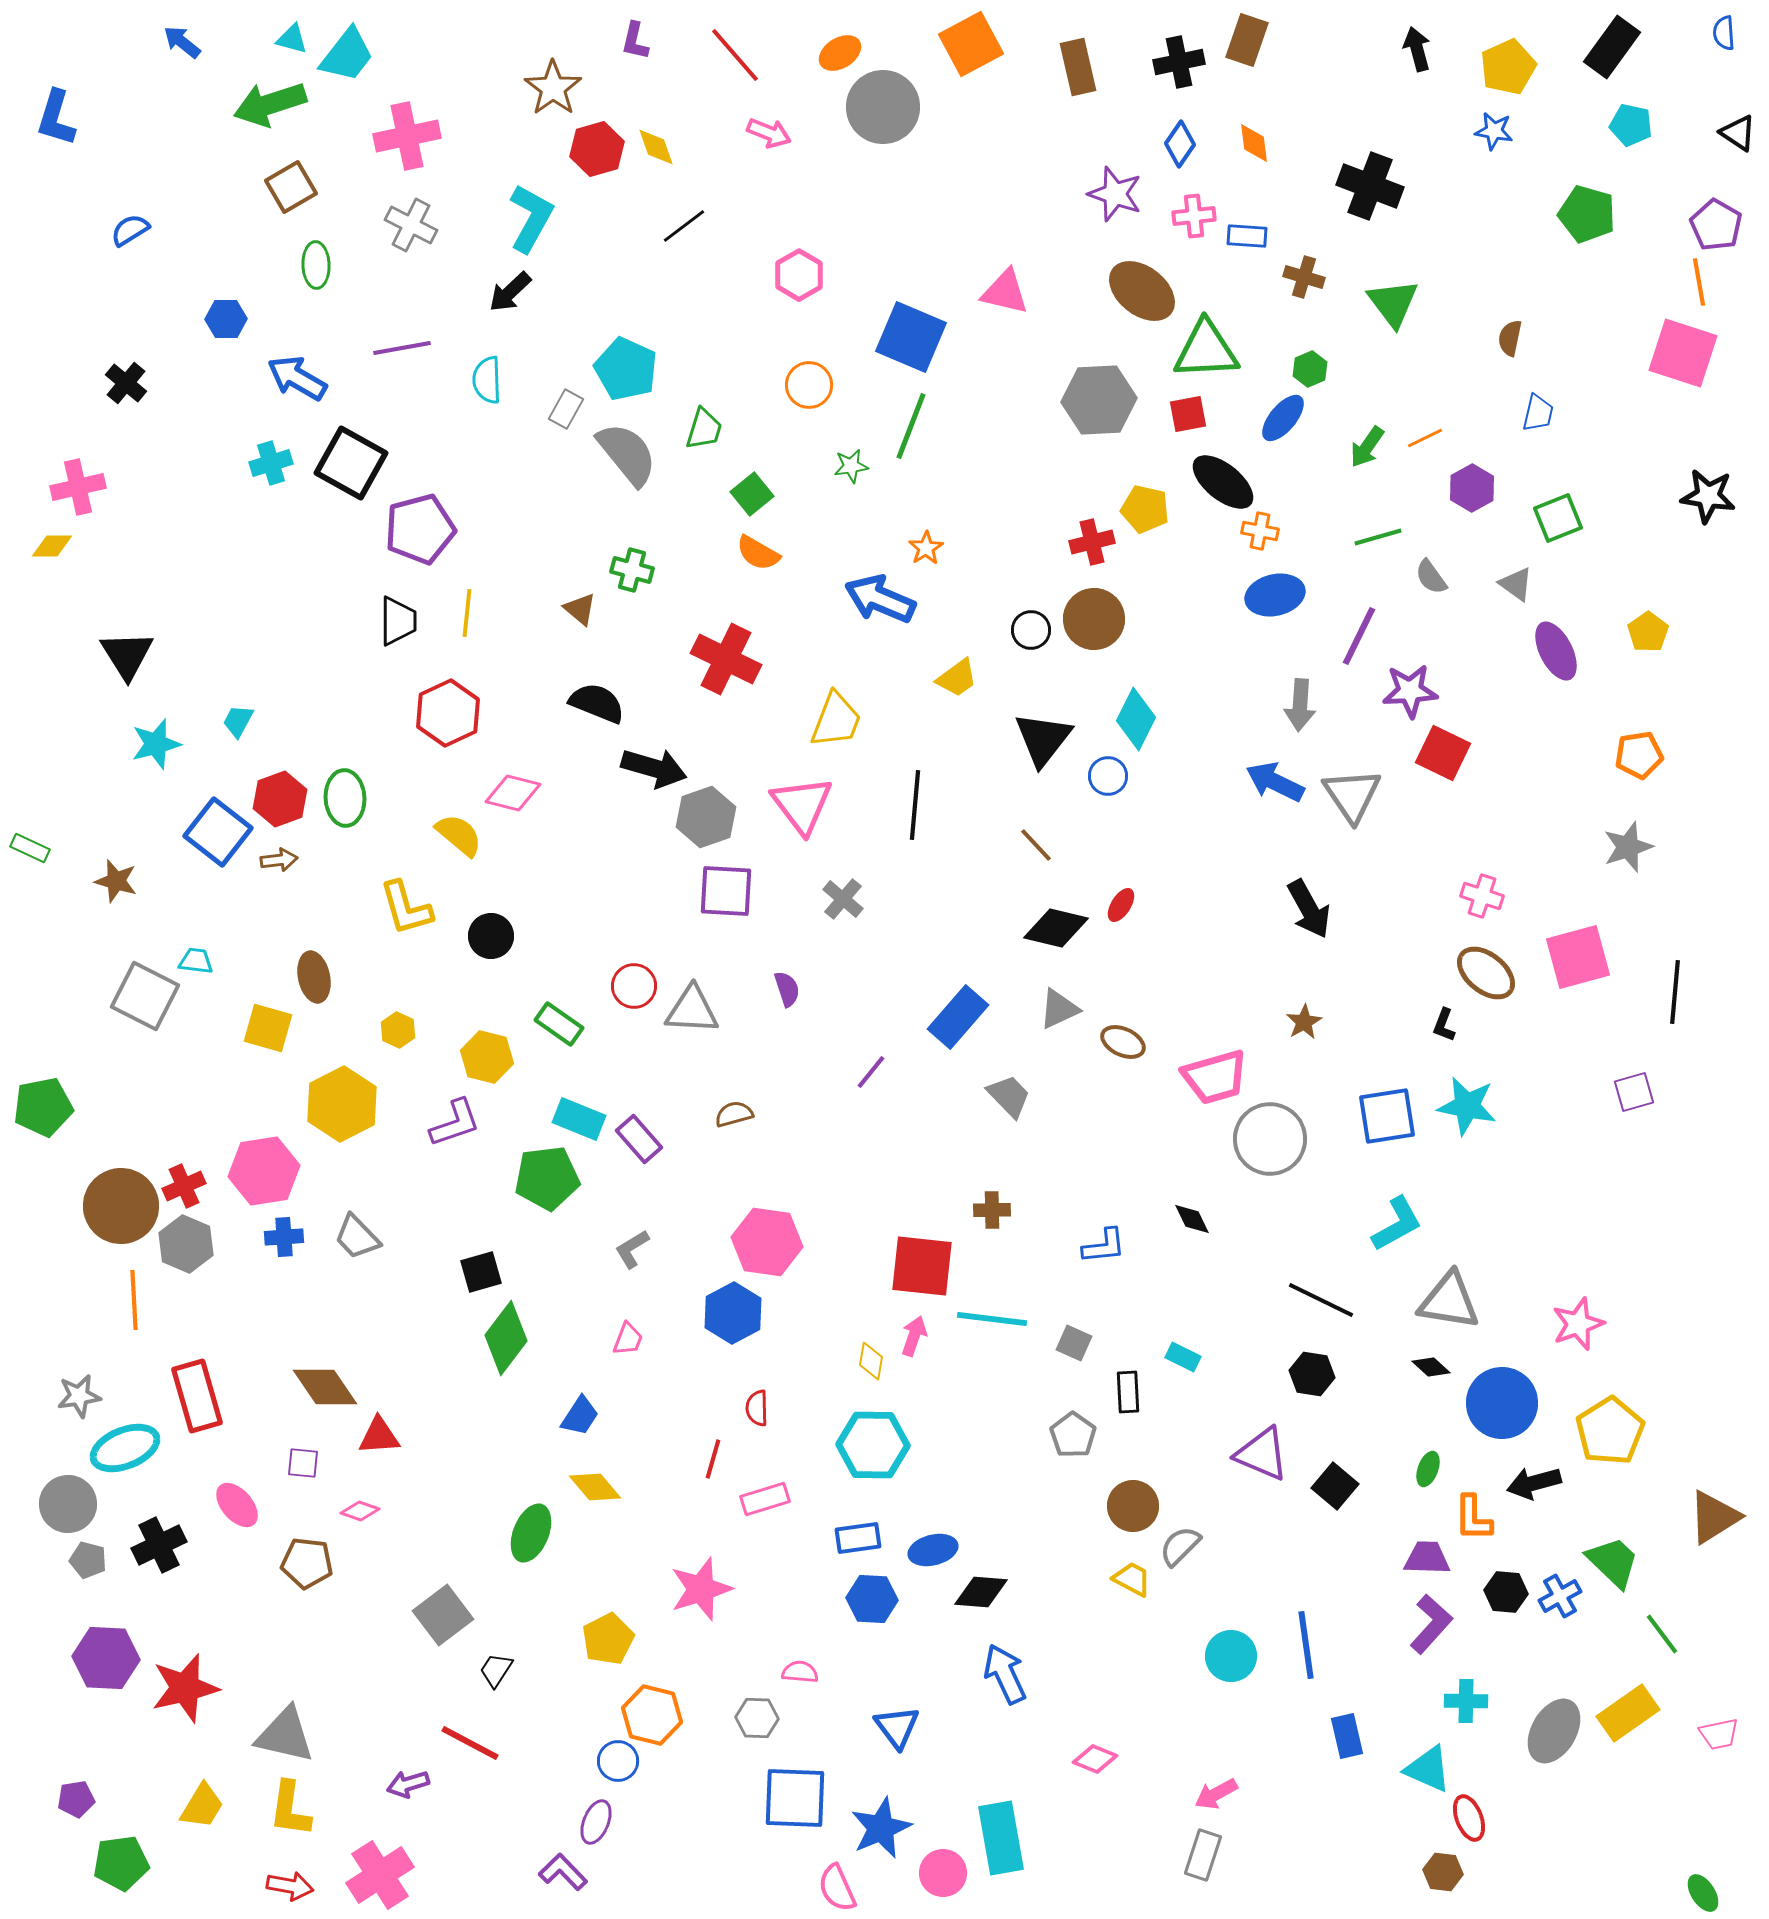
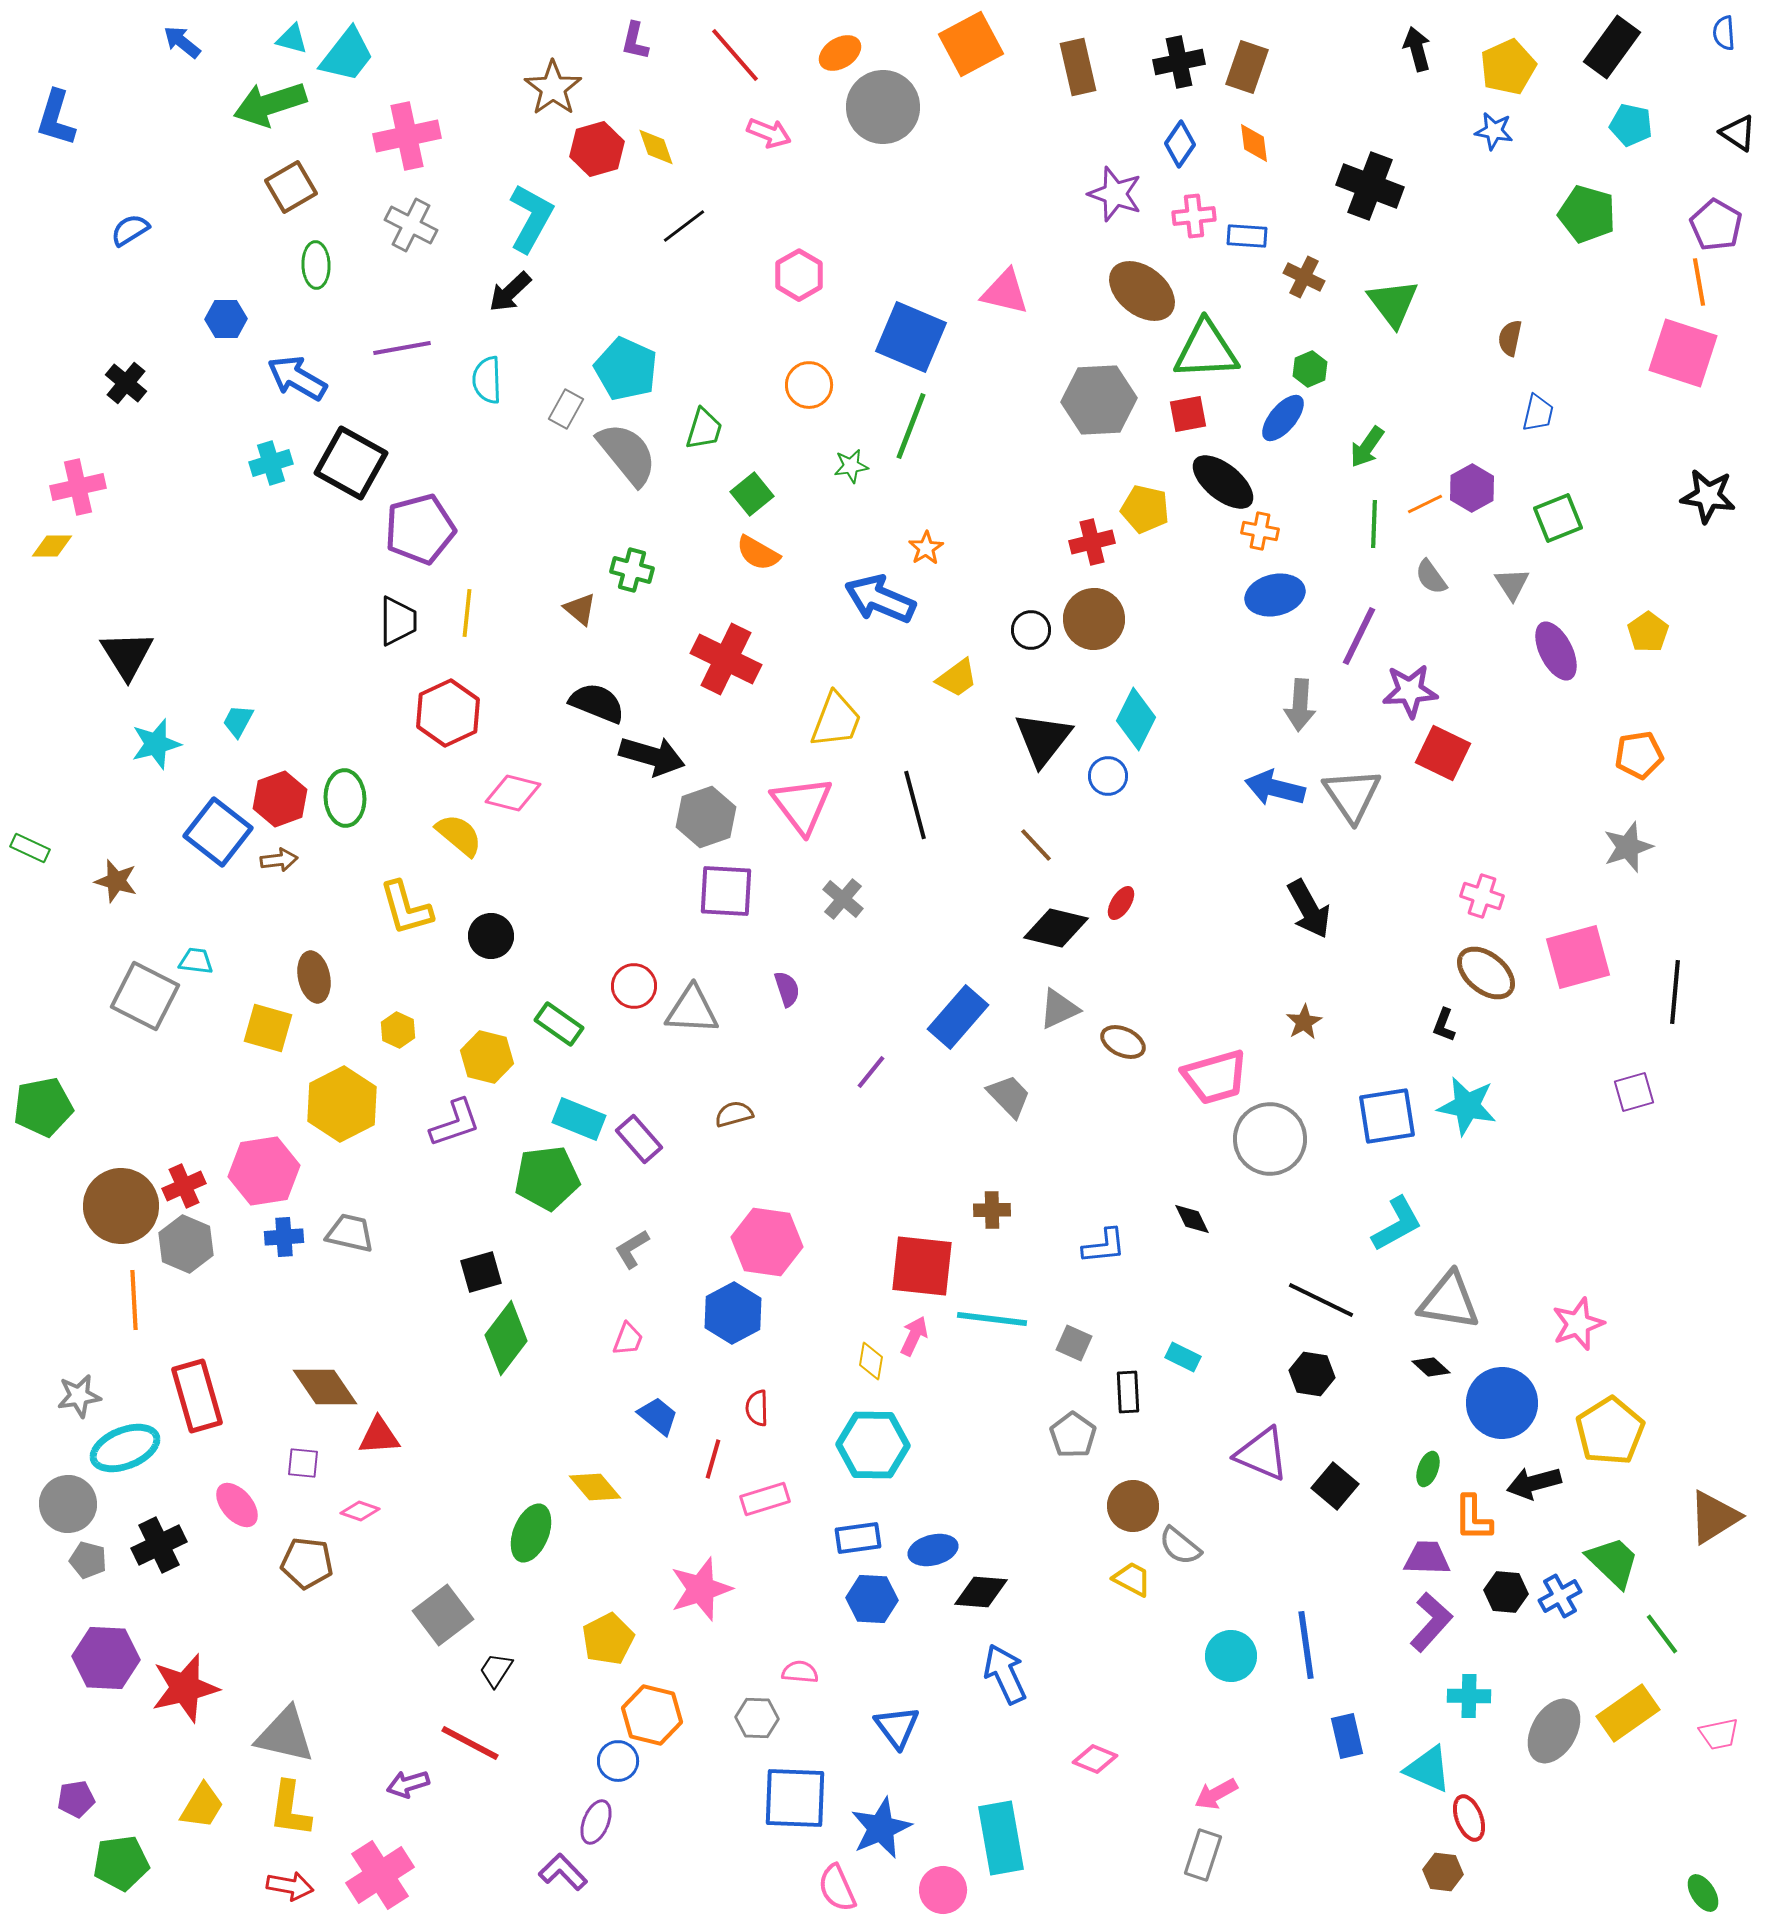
brown rectangle at (1247, 40): moved 27 px down
brown cross at (1304, 277): rotated 9 degrees clockwise
orange line at (1425, 438): moved 66 px down
green line at (1378, 537): moved 4 px left, 13 px up; rotated 72 degrees counterclockwise
gray triangle at (1516, 584): moved 4 px left; rotated 21 degrees clockwise
black arrow at (654, 768): moved 2 px left, 12 px up
blue arrow at (1275, 782): moved 6 px down; rotated 12 degrees counterclockwise
black line at (915, 805): rotated 20 degrees counterclockwise
red ellipse at (1121, 905): moved 2 px up
gray trapezoid at (357, 1237): moved 7 px left, 4 px up; rotated 147 degrees clockwise
pink arrow at (914, 1336): rotated 6 degrees clockwise
blue trapezoid at (580, 1416): moved 78 px right; rotated 84 degrees counterclockwise
gray semicircle at (1180, 1546): rotated 96 degrees counterclockwise
purple L-shape at (1431, 1624): moved 2 px up
cyan cross at (1466, 1701): moved 3 px right, 5 px up
pink circle at (943, 1873): moved 17 px down
